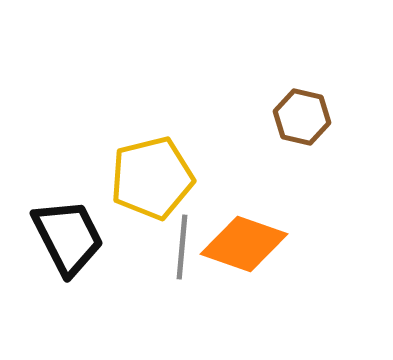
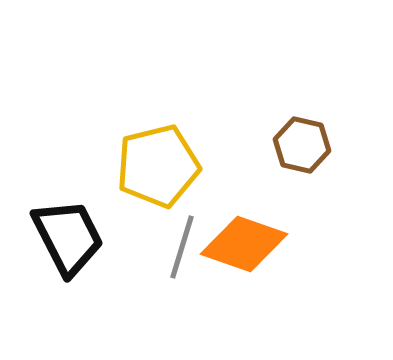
brown hexagon: moved 28 px down
yellow pentagon: moved 6 px right, 12 px up
gray line: rotated 12 degrees clockwise
